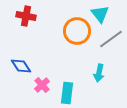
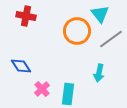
pink cross: moved 4 px down
cyan rectangle: moved 1 px right, 1 px down
